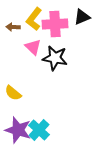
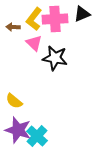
black triangle: moved 3 px up
pink cross: moved 5 px up
pink triangle: moved 1 px right, 4 px up
yellow semicircle: moved 1 px right, 8 px down
cyan cross: moved 2 px left, 6 px down
